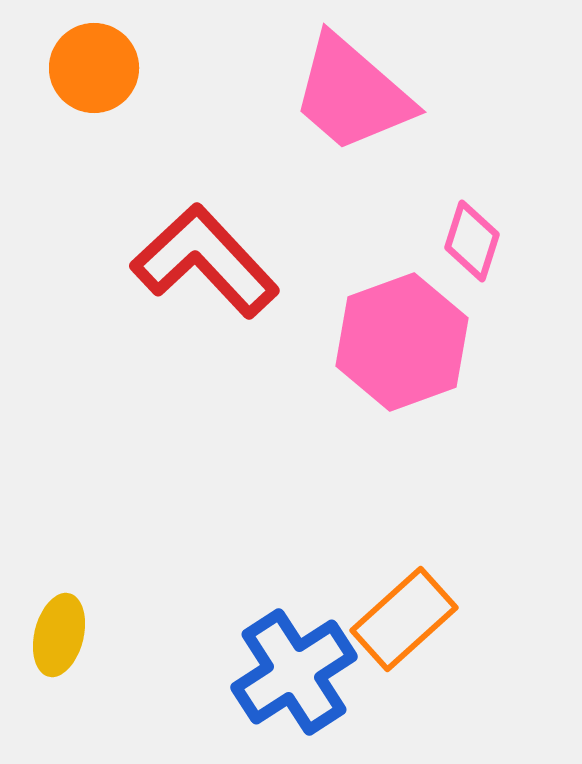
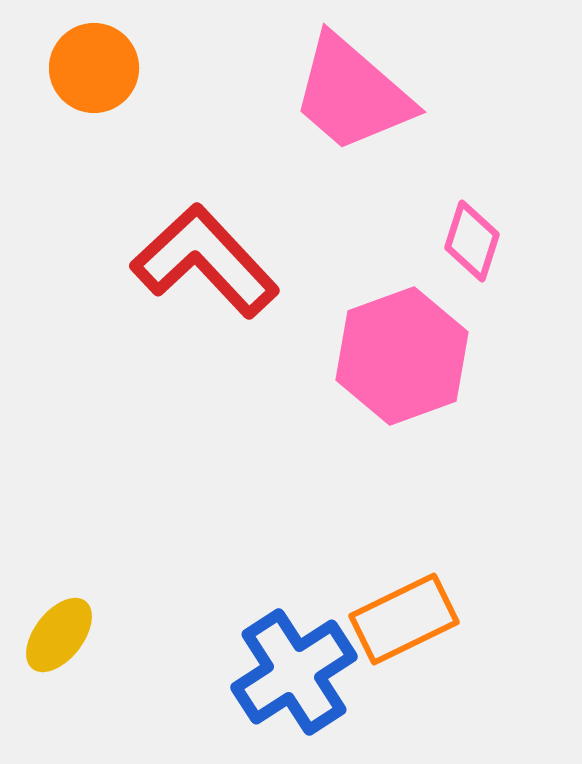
pink hexagon: moved 14 px down
orange rectangle: rotated 16 degrees clockwise
yellow ellipse: rotated 24 degrees clockwise
